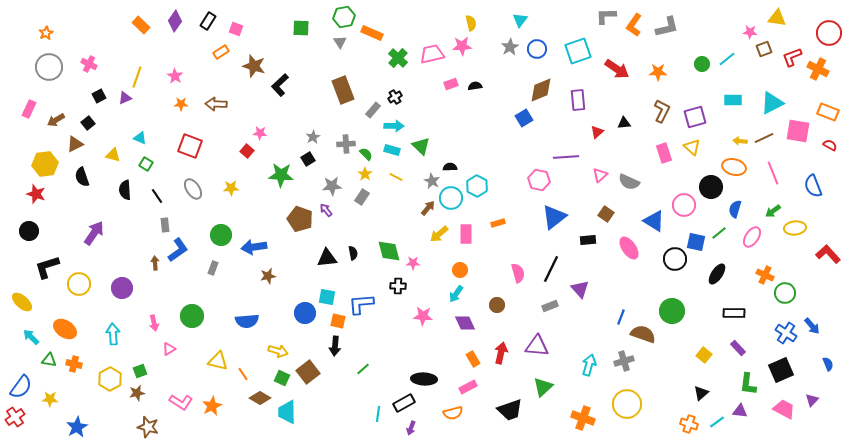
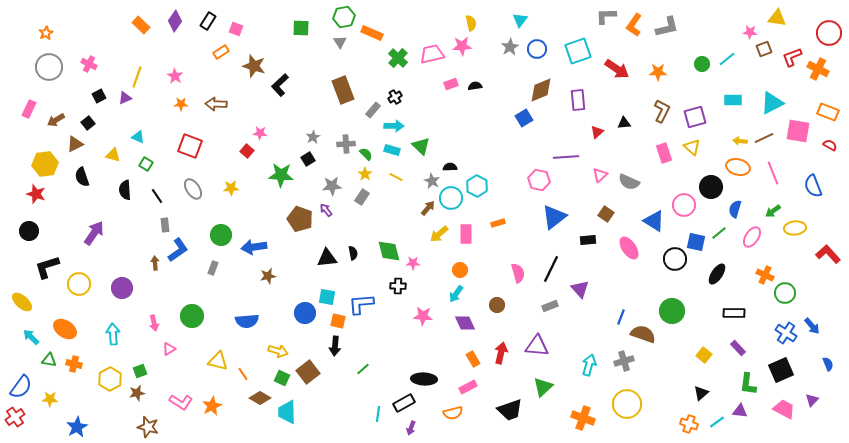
cyan triangle at (140, 138): moved 2 px left, 1 px up
orange ellipse at (734, 167): moved 4 px right
